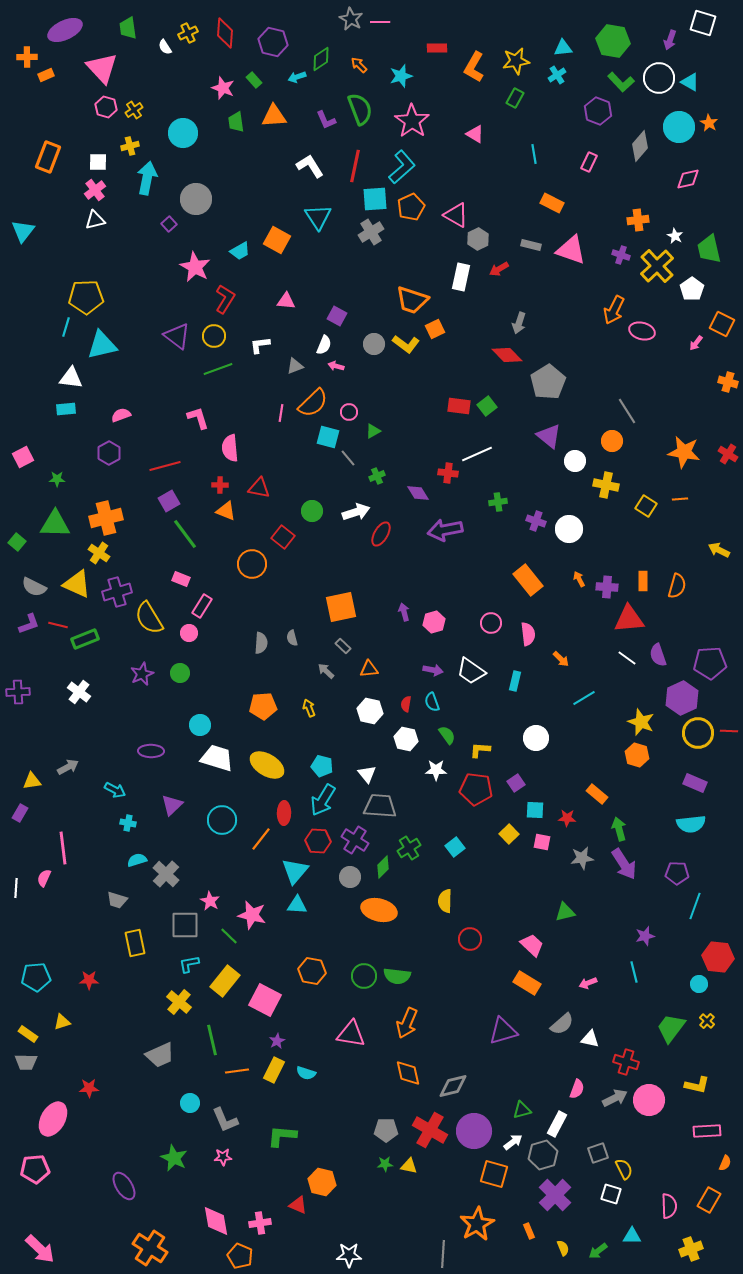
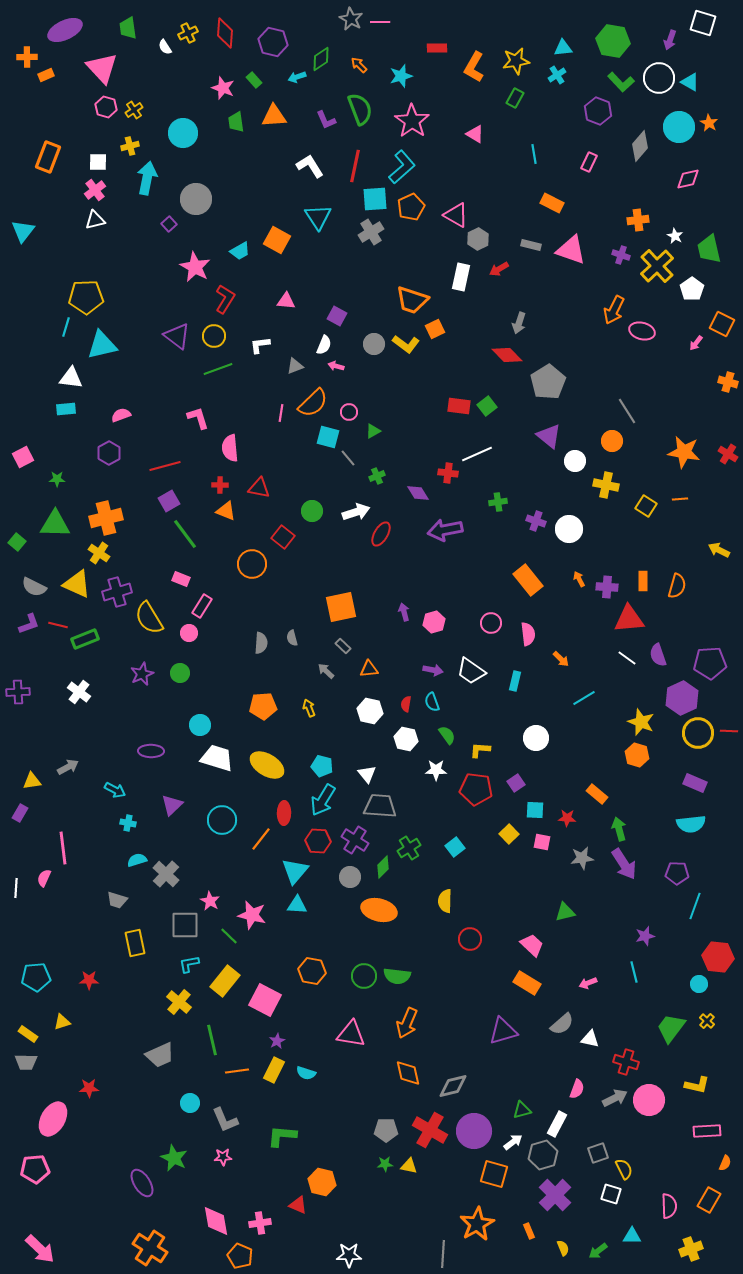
purple ellipse at (124, 1186): moved 18 px right, 3 px up
